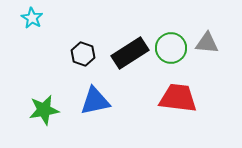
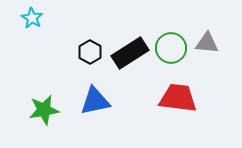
black hexagon: moved 7 px right, 2 px up; rotated 10 degrees clockwise
